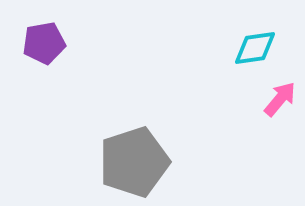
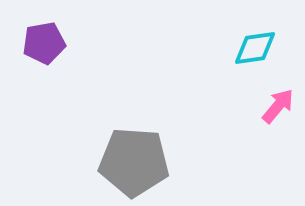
pink arrow: moved 2 px left, 7 px down
gray pentagon: rotated 22 degrees clockwise
